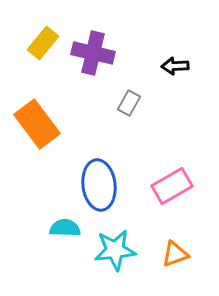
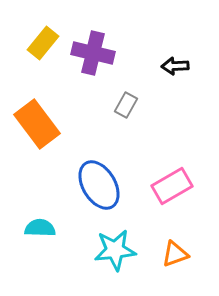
gray rectangle: moved 3 px left, 2 px down
blue ellipse: rotated 24 degrees counterclockwise
cyan semicircle: moved 25 px left
